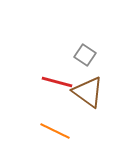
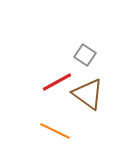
red line: rotated 44 degrees counterclockwise
brown triangle: moved 2 px down
